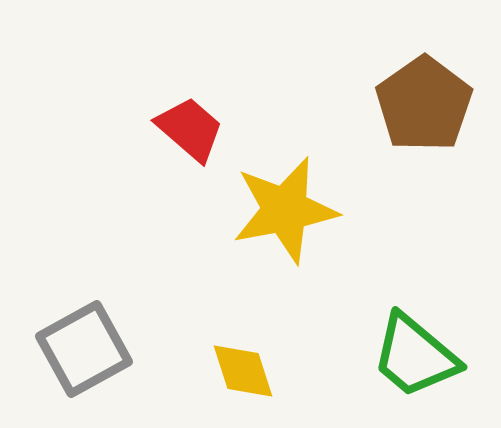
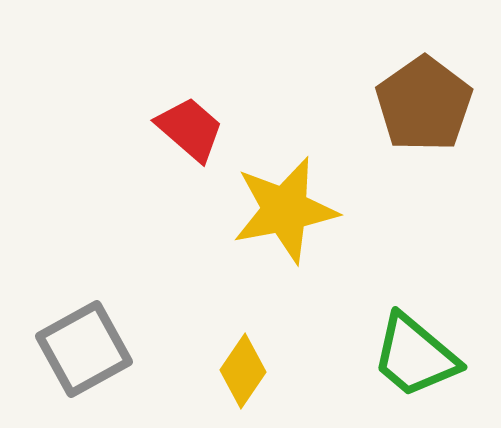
yellow diamond: rotated 52 degrees clockwise
